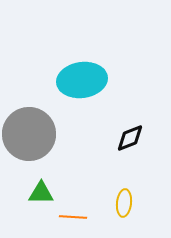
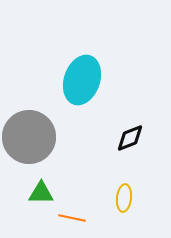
cyan ellipse: rotated 63 degrees counterclockwise
gray circle: moved 3 px down
yellow ellipse: moved 5 px up
orange line: moved 1 px left, 1 px down; rotated 8 degrees clockwise
